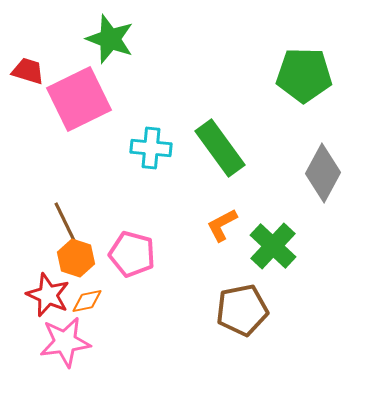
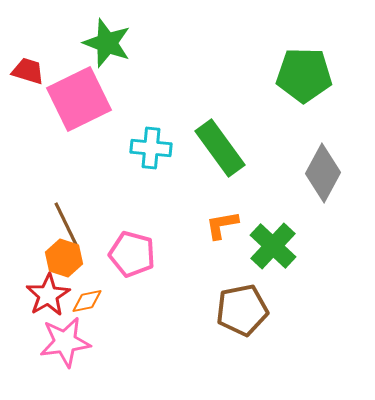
green star: moved 3 px left, 4 px down
orange L-shape: rotated 18 degrees clockwise
orange hexagon: moved 12 px left
red star: rotated 18 degrees clockwise
